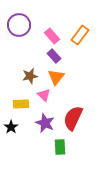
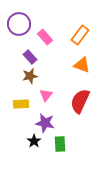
purple circle: moved 1 px up
pink rectangle: moved 7 px left, 1 px down
purple rectangle: moved 24 px left, 1 px down
orange triangle: moved 26 px right, 12 px up; rotated 48 degrees counterclockwise
pink triangle: moved 2 px right; rotated 24 degrees clockwise
red semicircle: moved 7 px right, 17 px up
purple star: rotated 12 degrees counterclockwise
black star: moved 23 px right, 14 px down
green rectangle: moved 3 px up
